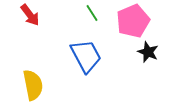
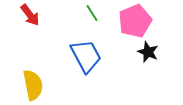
pink pentagon: moved 2 px right
